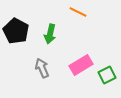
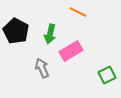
pink rectangle: moved 10 px left, 14 px up
